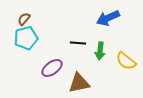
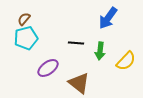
blue arrow: rotated 30 degrees counterclockwise
black line: moved 2 px left
yellow semicircle: rotated 85 degrees counterclockwise
purple ellipse: moved 4 px left
brown triangle: rotated 50 degrees clockwise
